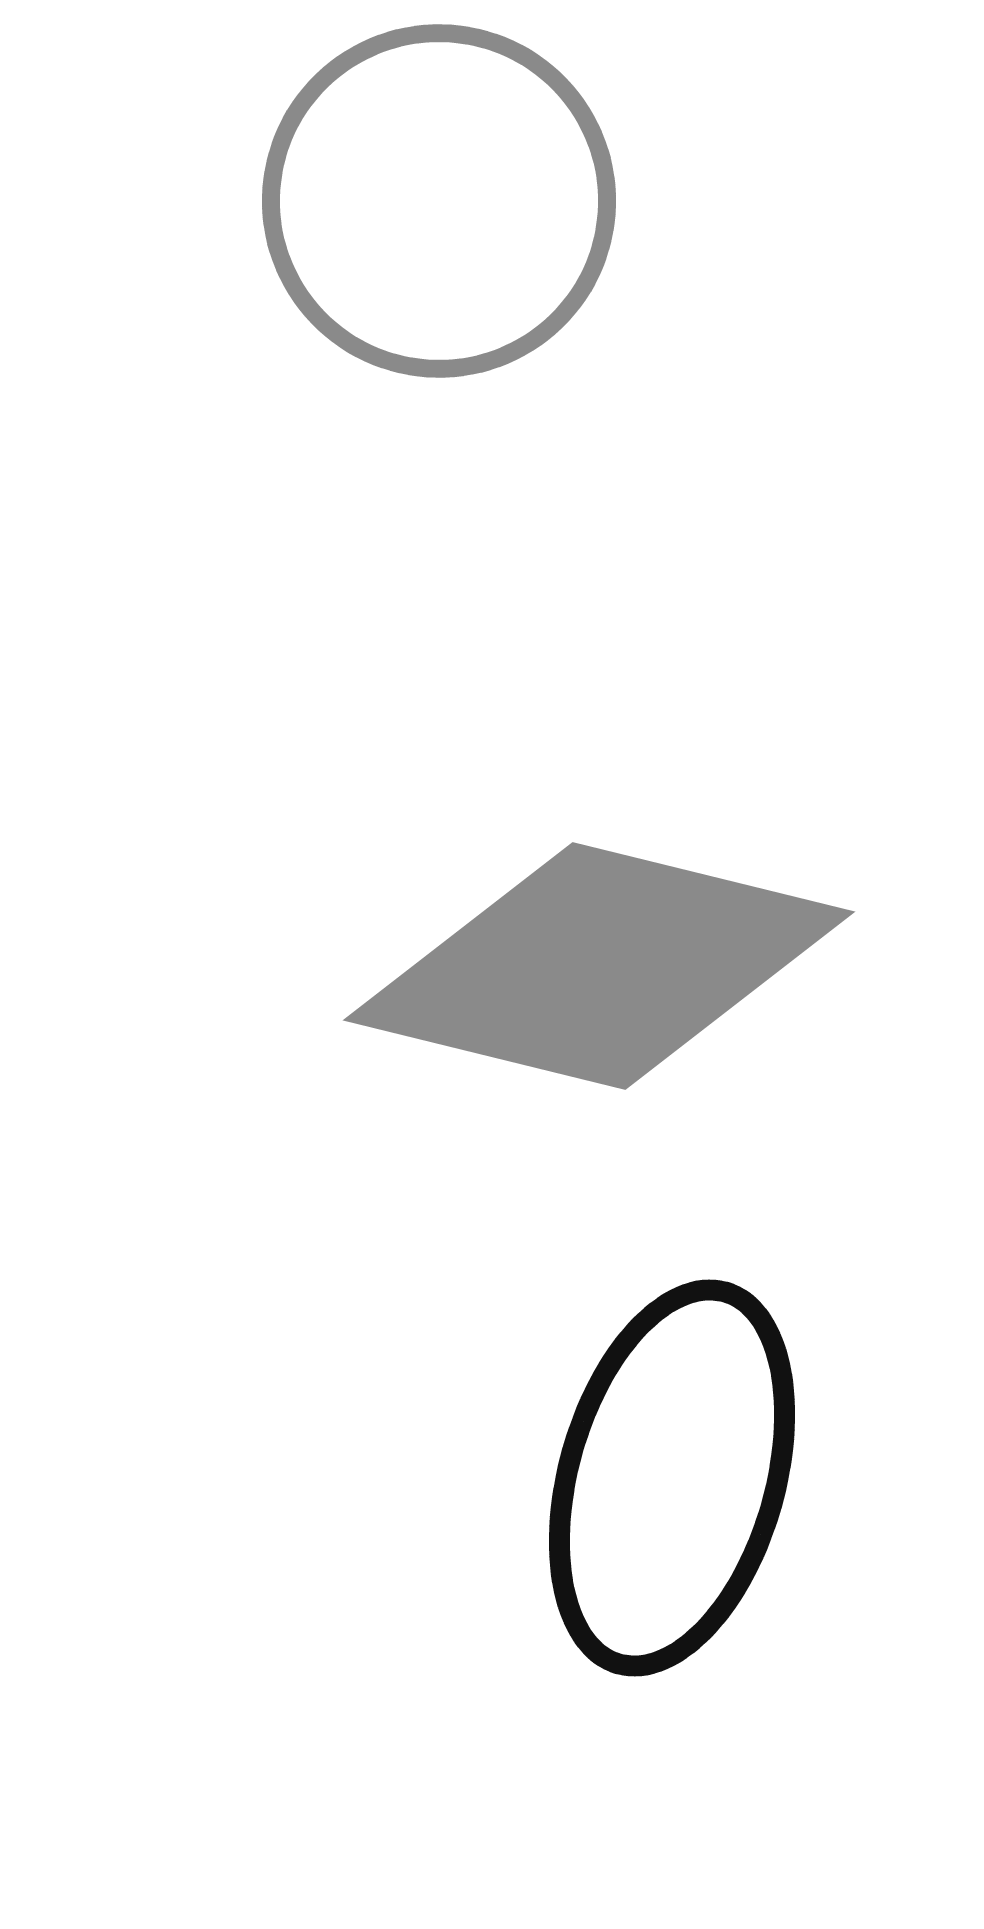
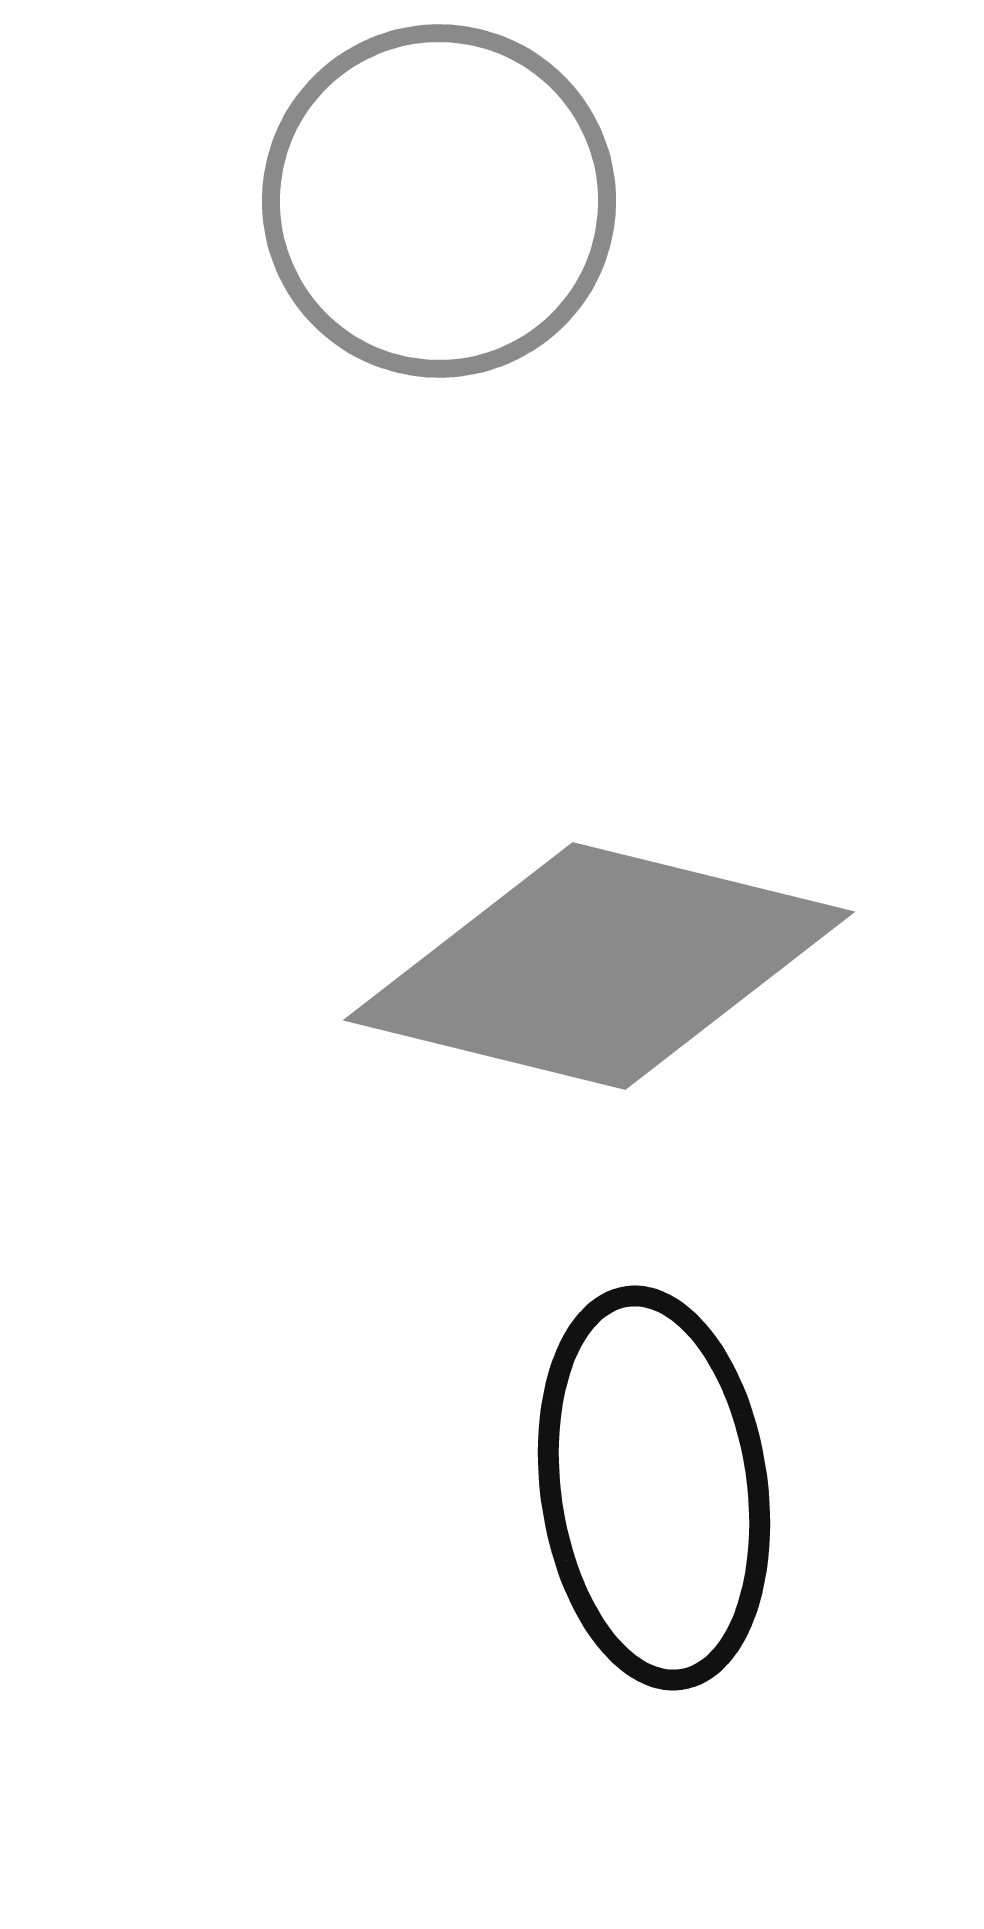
black ellipse: moved 18 px left, 10 px down; rotated 24 degrees counterclockwise
